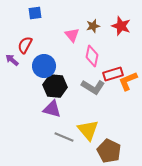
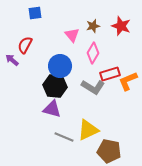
pink diamond: moved 1 px right, 3 px up; rotated 20 degrees clockwise
blue circle: moved 16 px right
red rectangle: moved 3 px left
yellow triangle: rotated 45 degrees clockwise
brown pentagon: rotated 15 degrees counterclockwise
